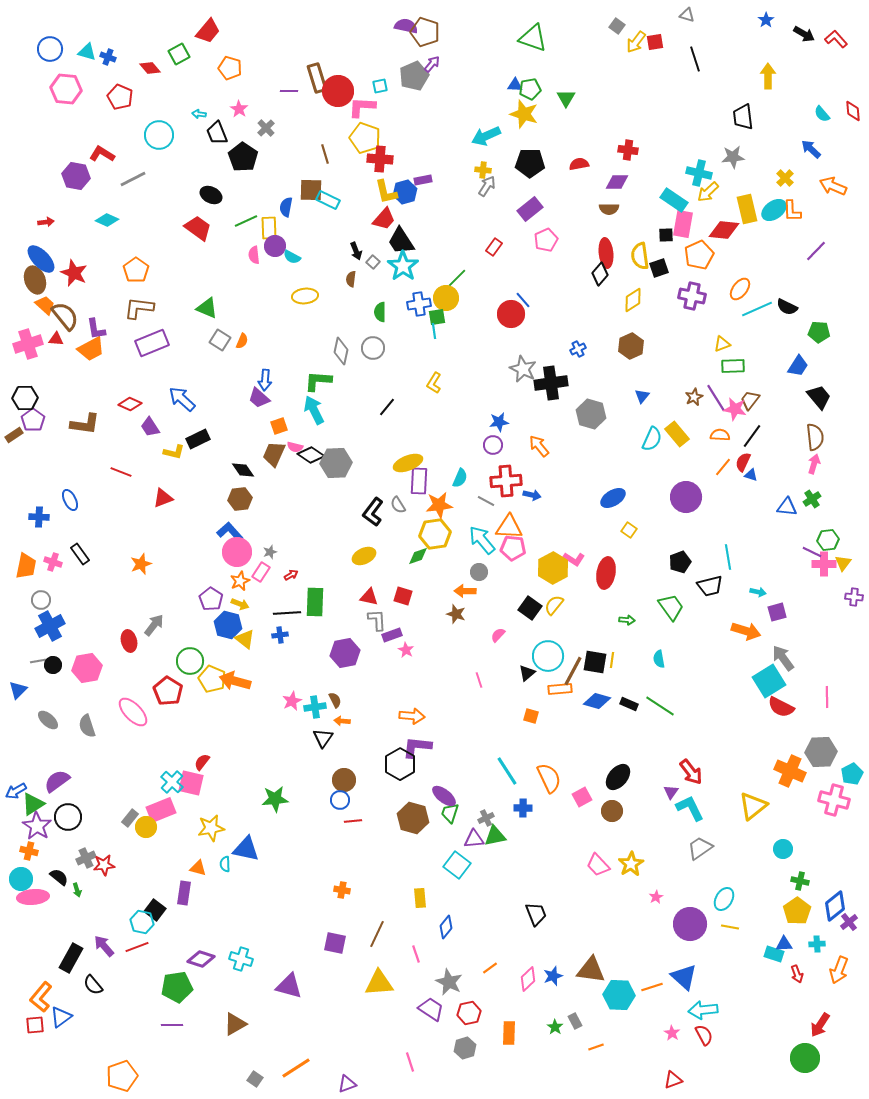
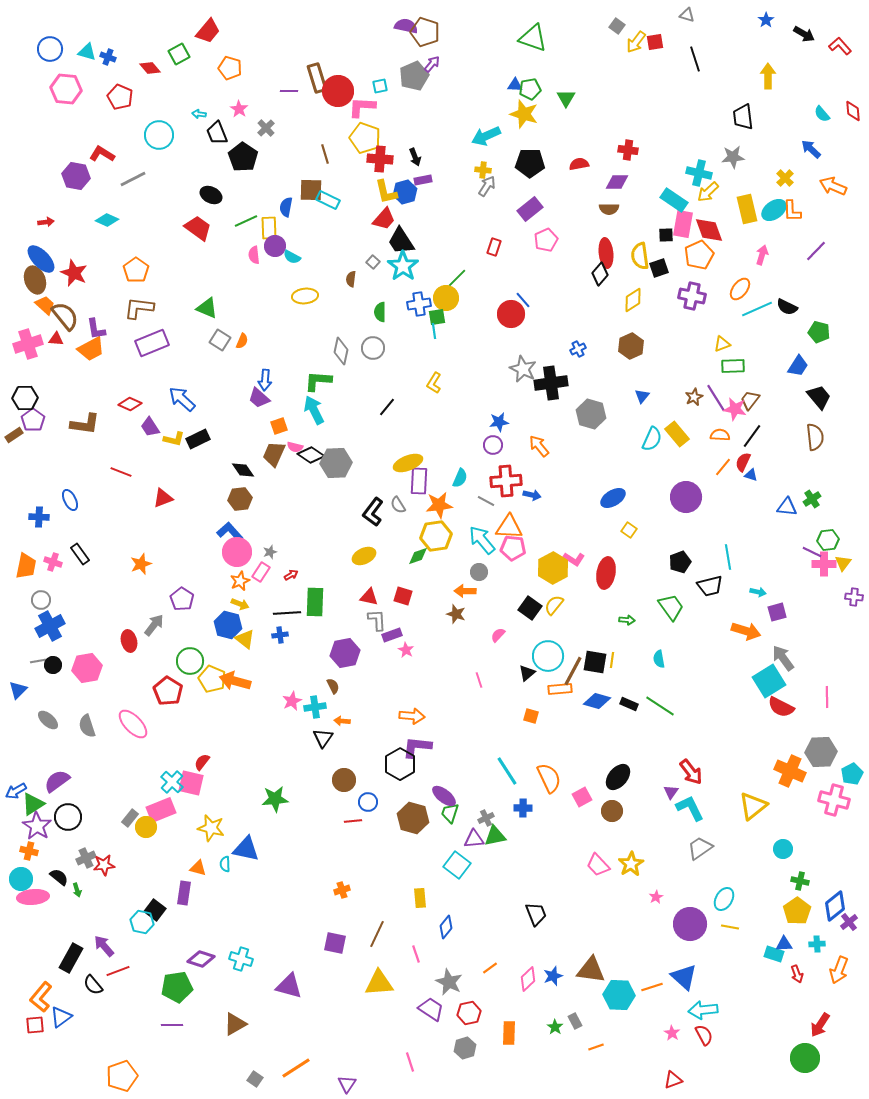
red L-shape at (836, 39): moved 4 px right, 7 px down
red diamond at (724, 230): moved 15 px left; rotated 64 degrees clockwise
red rectangle at (494, 247): rotated 18 degrees counterclockwise
black arrow at (356, 251): moved 59 px right, 94 px up
green pentagon at (819, 332): rotated 10 degrees clockwise
yellow L-shape at (174, 452): moved 13 px up
pink arrow at (814, 464): moved 52 px left, 209 px up
yellow hexagon at (435, 534): moved 1 px right, 2 px down
purple pentagon at (211, 599): moved 29 px left
brown semicircle at (335, 700): moved 2 px left, 14 px up
pink ellipse at (133, 712): moved 12 px down
blue circle at (340, 800): moved 28 px right, 2 px down
yellow star at (211, 828): rotated 24 degrees clockwise
orange cross at (342, 890): rotated 28 degrees counterclockwise
red line at (137, 947): moved 19 px left, 24 px down
purple triangle at (347, 1084): rotated 36 degrees counterclockwise
